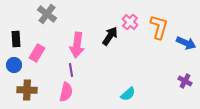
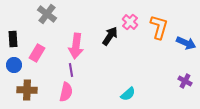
black rectangle: moved 3 px left
pink arrow: moved 1 px left, 1 px down
